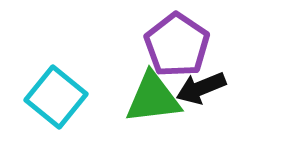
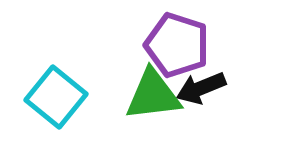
purple pentagon: rotated 16 degrees counterclockwise
green triangle: moved 3 px up
